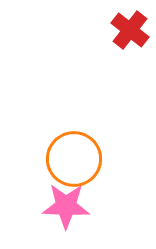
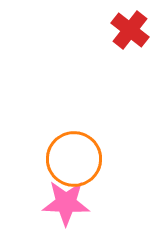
pink star: moved 3 px up
